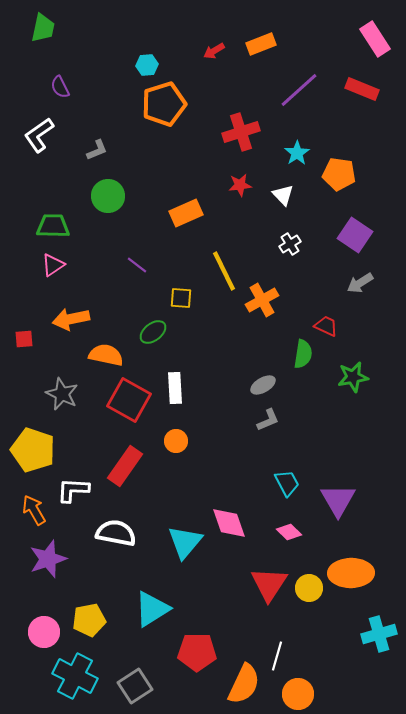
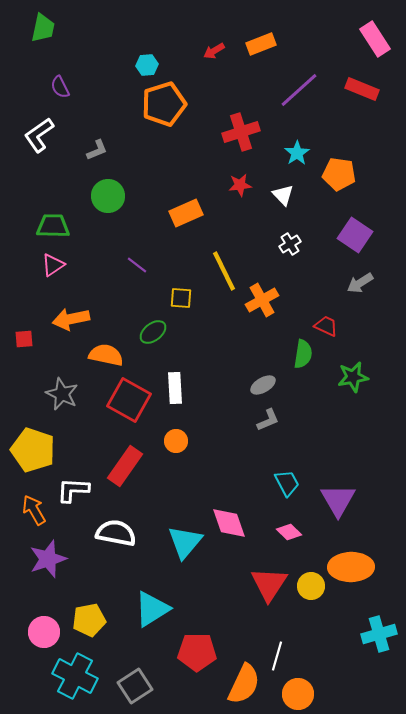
orange ellipse at (351, 573): moved 6 px up
yellow circle at (309, 588): moved 2 px right, 2 px up
